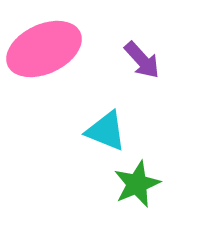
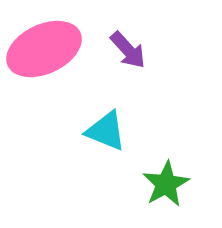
purple arrow: moved 14 px left, 10 px up
green star: moved 29 px right; rotated 6 degrees counterclockwise
